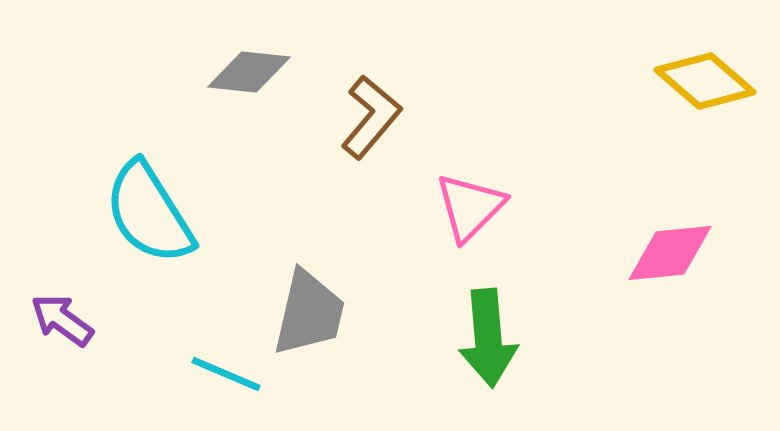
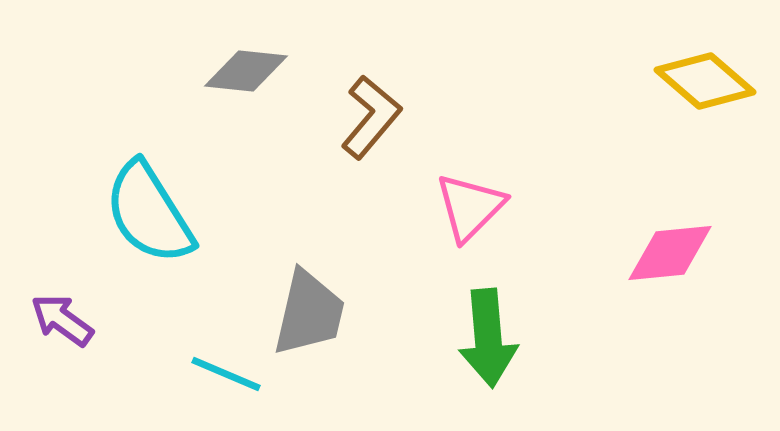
gray diamond: moved 3 px left, 1 px up
